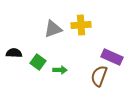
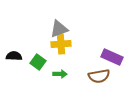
yellow cross: moved 20 px left, 19 px down
gray triangle: moved 6 px right
black semicircle: moved 3 px down
green arrow: moved 4 px down
brown semicircle: rotated 120 degrees counterclockwise
